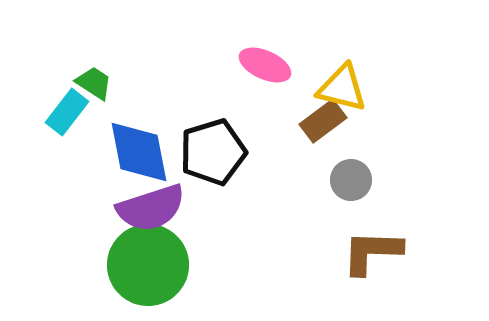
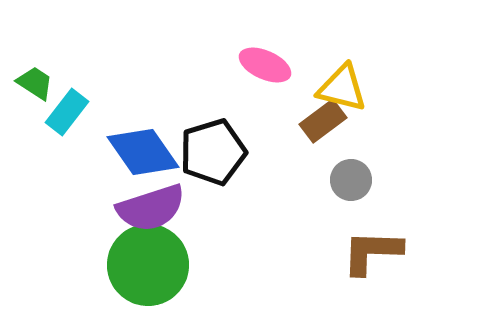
green trapezoid: moved 59 px left
blue diamond: moved 4 px right; rotated 24 degrees counterclockwise
